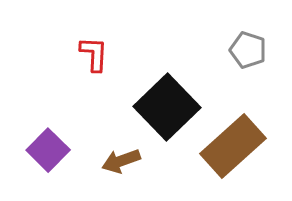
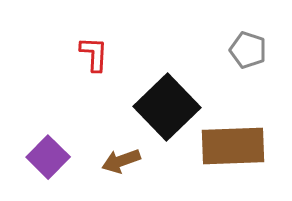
brown rectangle: rotated 40 degrees clockwise
purple square: moved 7 px down
